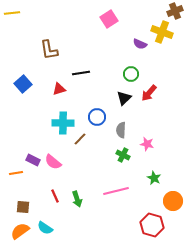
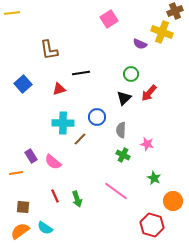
purple rectangle: moved 2 px left, 4 px up; rotated 32 degrees clockwise
pink line: rotated 50 degrees clockwise
